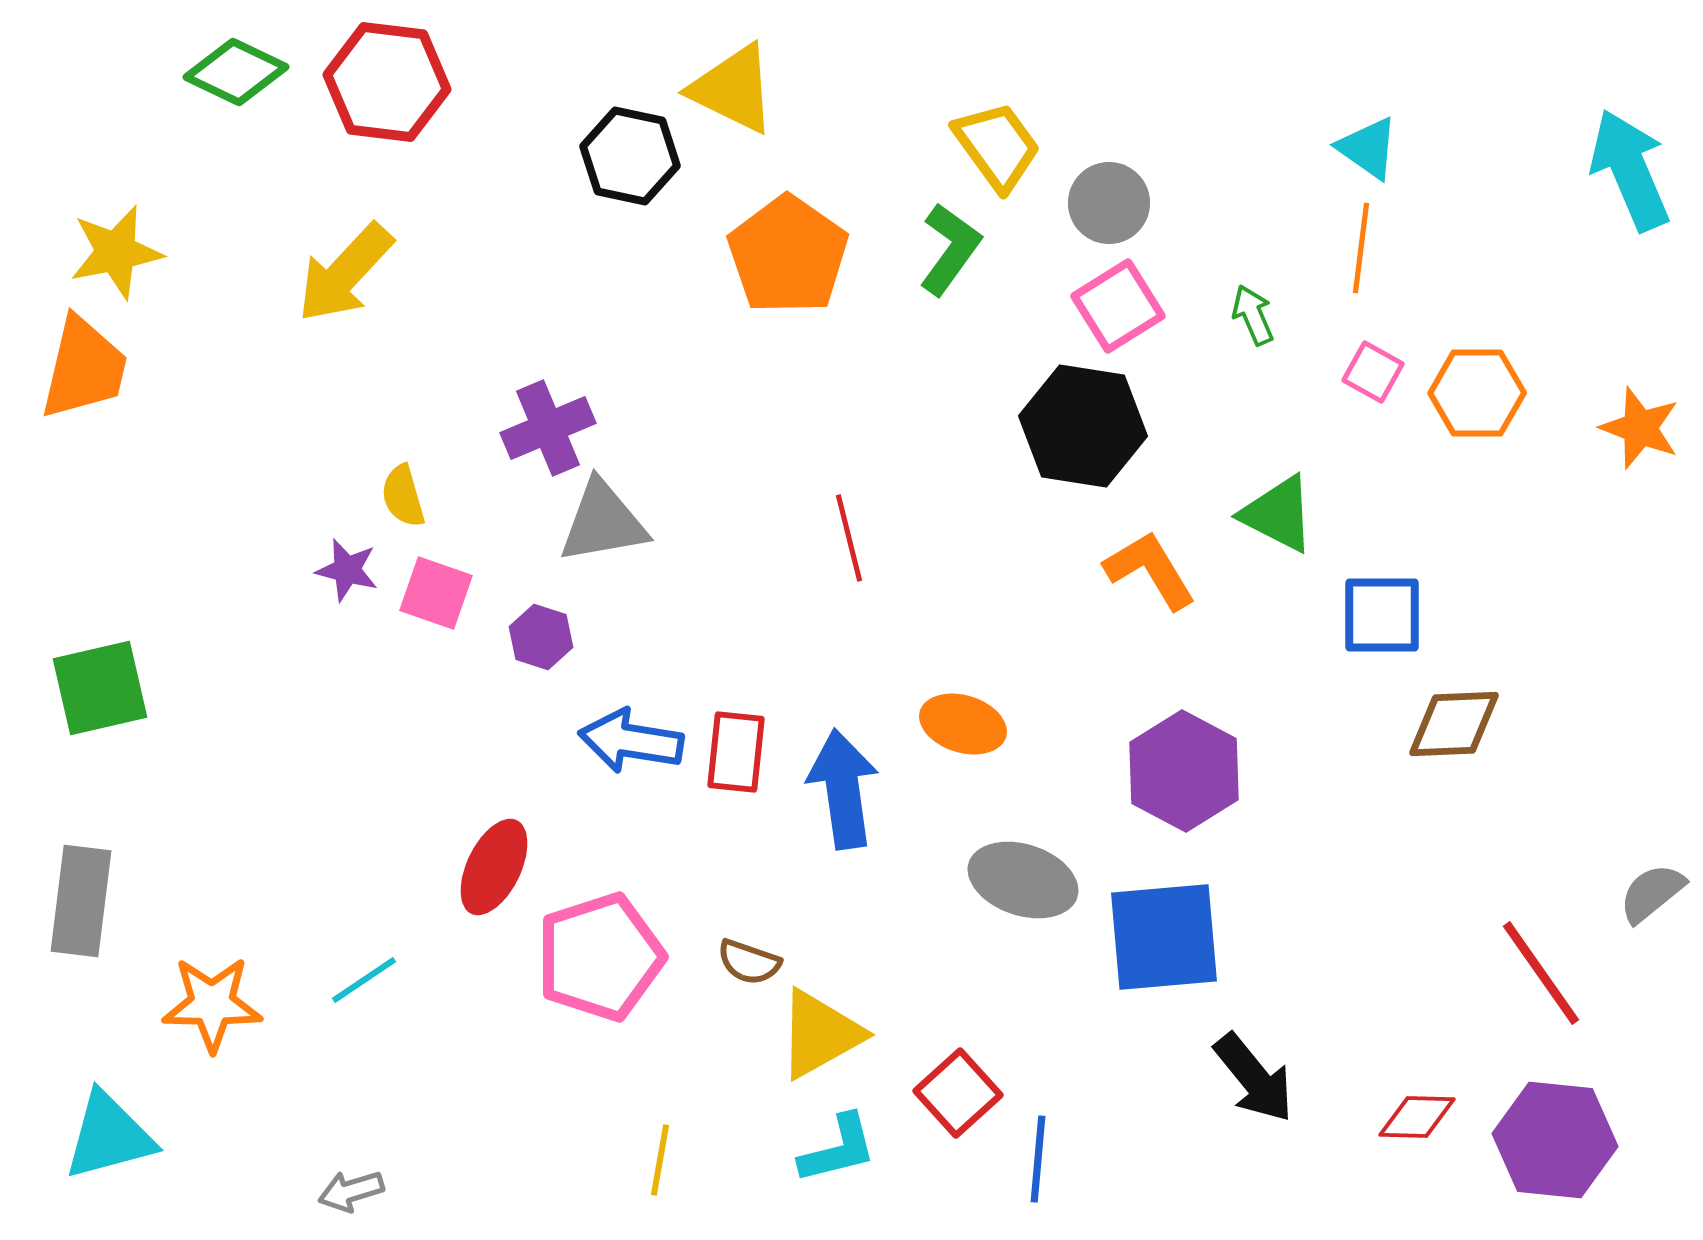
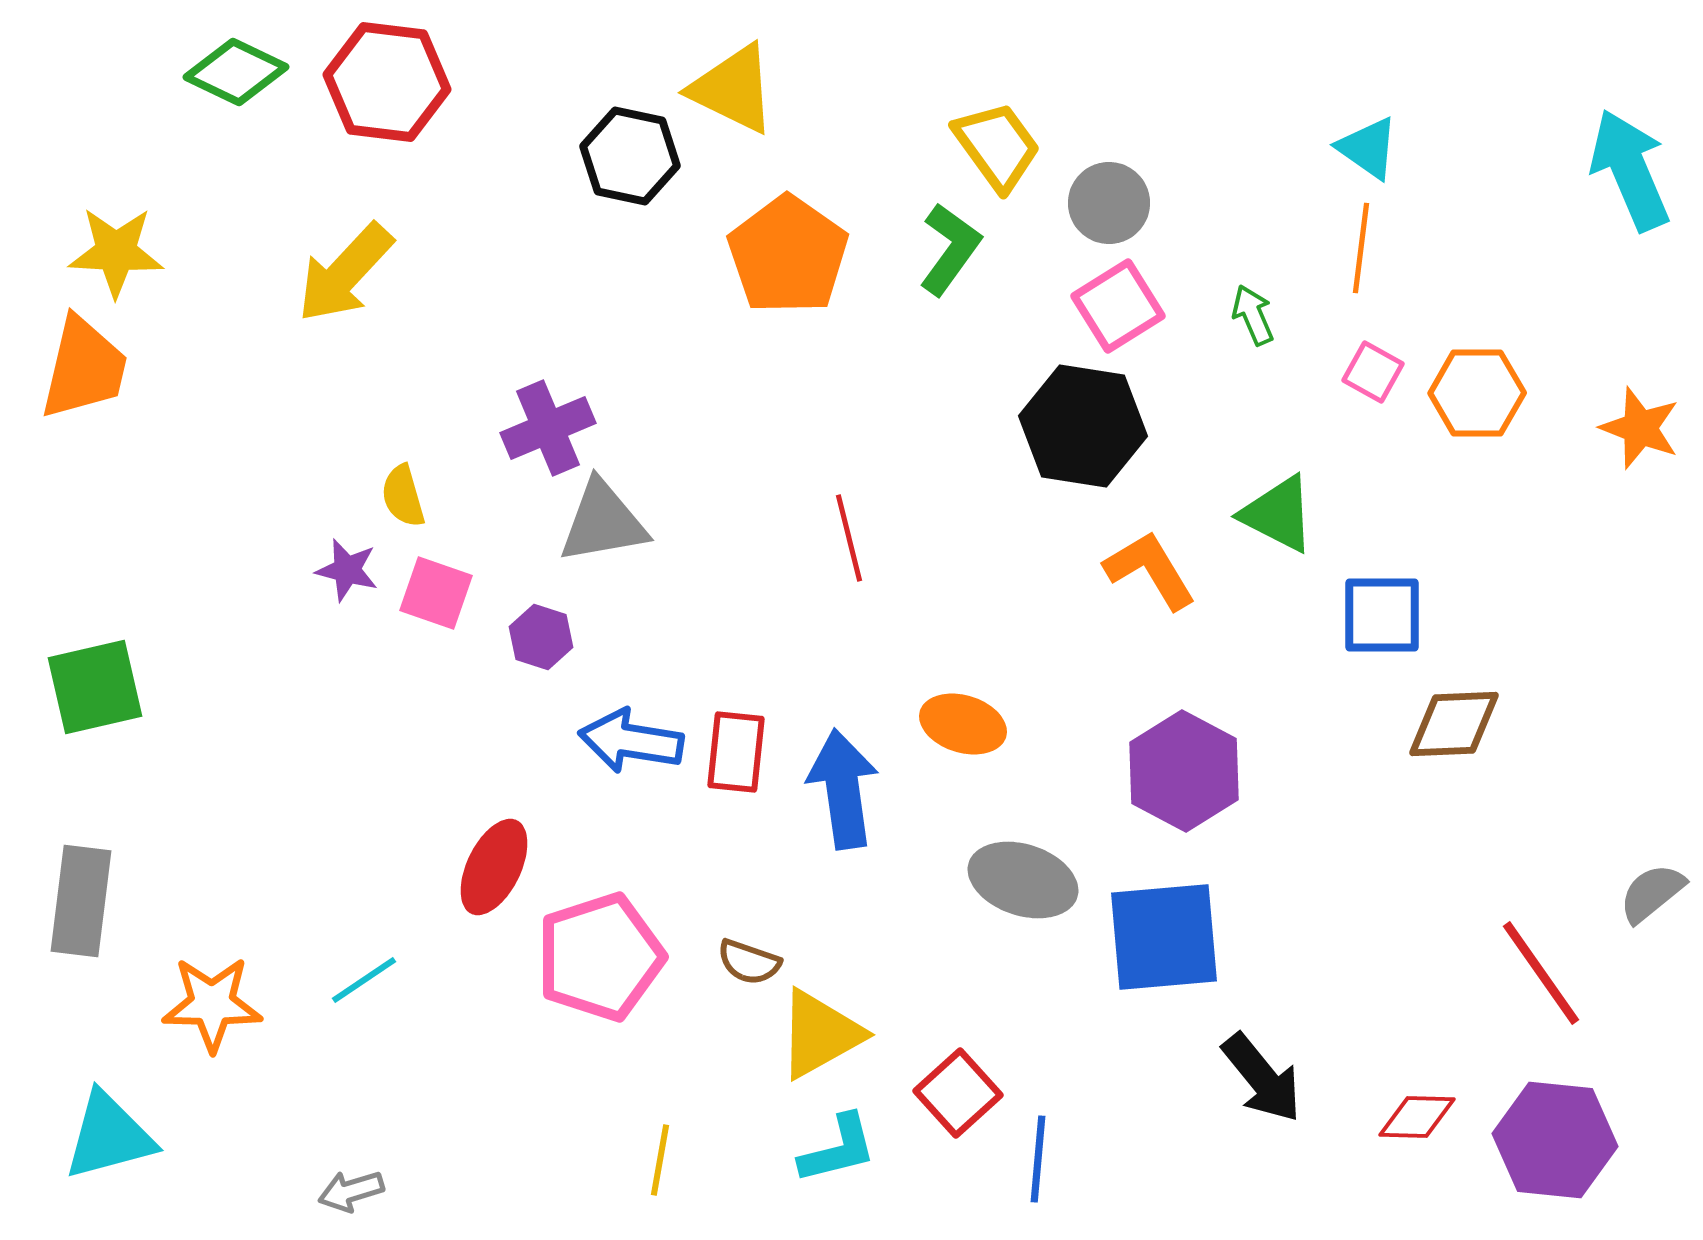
yellow star at (116, 252): rotated 14 degrees clockwise
green square at (100, 688): moved 5 px left, 1 px up
black arrow at (1254, 1078): moved 8 px right
